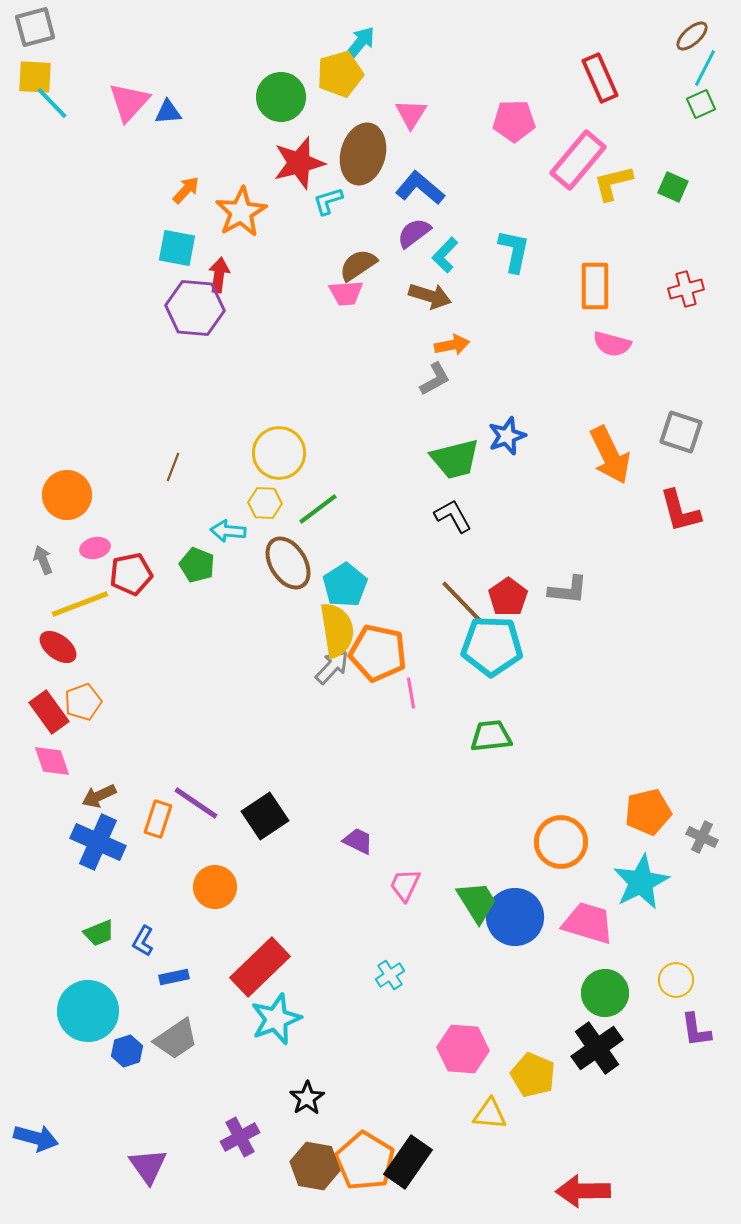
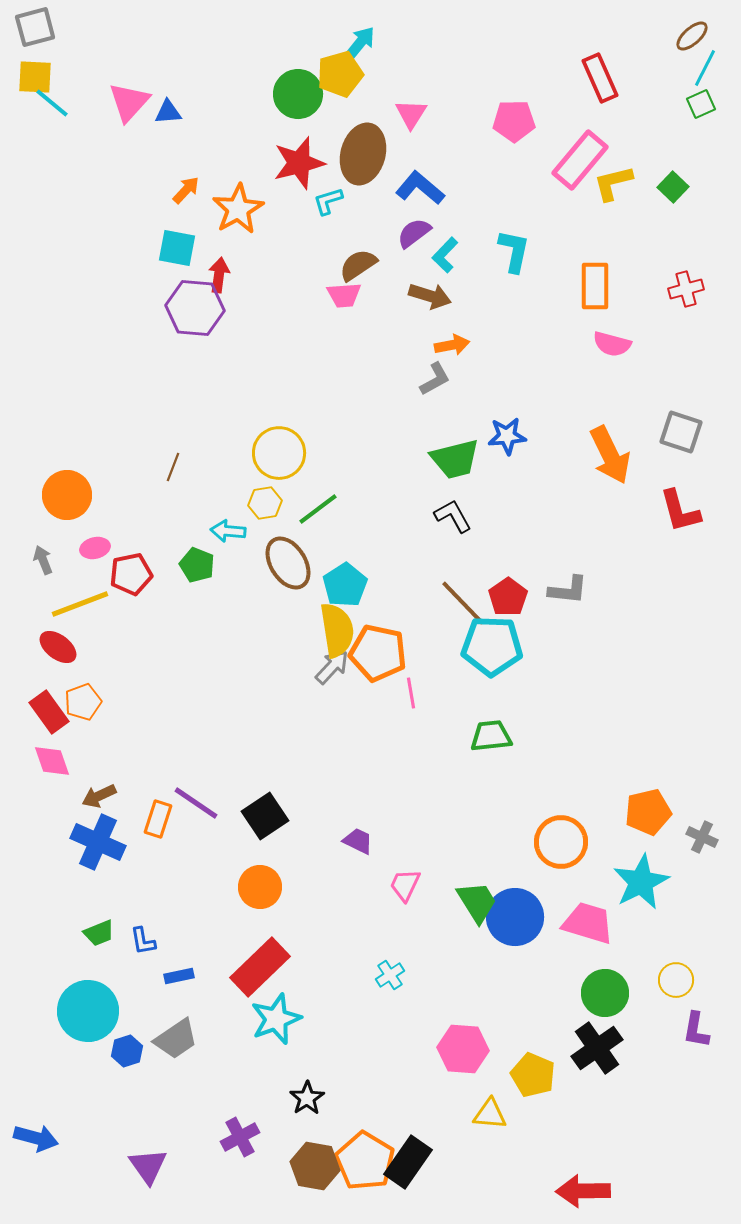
green circle at (281, 97): moved 17 px right, 3 px up
cyan line at (52, 103): rotated 6 degrees counterclockwise
pink rectangle at (578, 160): moved 2 px right
green square at (673, 187): rotated 20 degrees clockwise
orange star at (241, 212): moved 3 px left, 3 px up
pink trapezoid at (346, 293): moved 2 px left, 2 px down
blue star at (507, 436): rotated 15 degrees clockwise
yellow hexagon at (265, 503): rotated 12 degrees counterclockwise
orange circle at (215, 887): moved 45 px right
blue L-shape at (143, 941): rotated 40 degrees counterclockwise
blue rectangle at (174, 977): moved 5 px right, 1 px up
purple L-shape at (696, 1030): rotated 18 degrees clockwise
